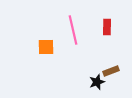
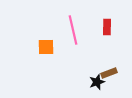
brown rectangle: moved 2 px left, 2 px down
